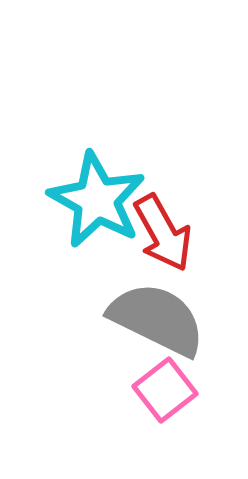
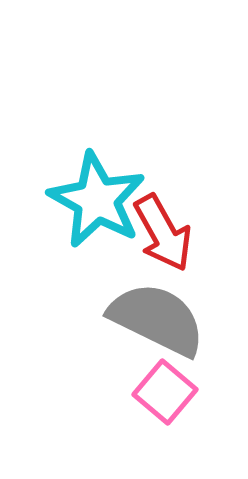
pink square: moved 2 px down; rotated 12 degrees counterclockwise
